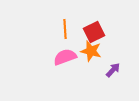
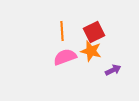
orange line: moved 3 px left, 2 px down
purple arrow: rotated 21 degrees clockwise
